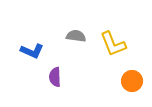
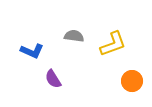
gray semicircle: moved 2 px left
yellow L-shape: rotated 88 degrees counterclockwise
purple semicircle: moved 2 px left, 2 px down; rotated 30 degrees counterclockwise
